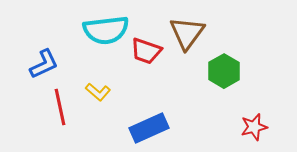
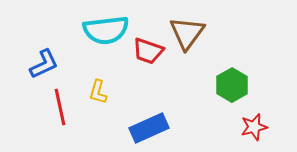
red trapezoid: moved 2 px right
green hexagon: moved 8 px right, 14 px down
yellow L-shape: rotated 65 degrees clockwise
